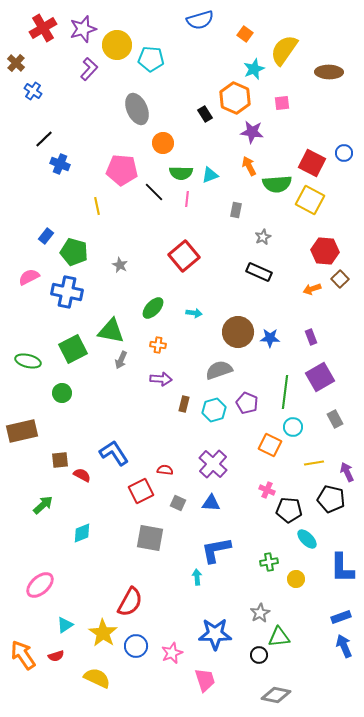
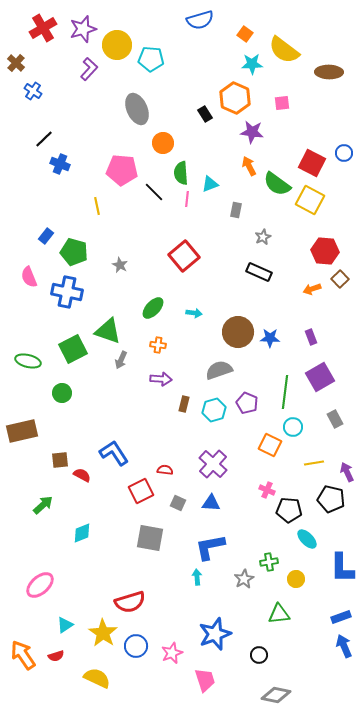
yellow semicircle at (284, 50): rotated 88 degrees counterclockwise
cyan star at (254, 69): moved 2 px left, 5 px up; rotated 20 degrees clockwise
green semicircle at (181, 173): rotated 85 degrees clockwise
cyan triangle at (210, 175): moved 9 px down
green semicircle at (277, 184): rotated 40 degrees clockwise
pink semicircle at (29, 277): rotated 85 degrees counterclockwise
green triangle at (111, 331): moved 3 px left; rotated 8 degrees clockwise
blue L-shape at (216, 550): moved 6 px left, 3 px up
red semicircle at (130, 602): rotated 44 degrees clockwise
gray star at (260, 613): moved 16 px left, 34 px up
blue star at (215, 634): rotated 20 degrees counterclockwise
green triangle at (279, 637): moved 23 px up
